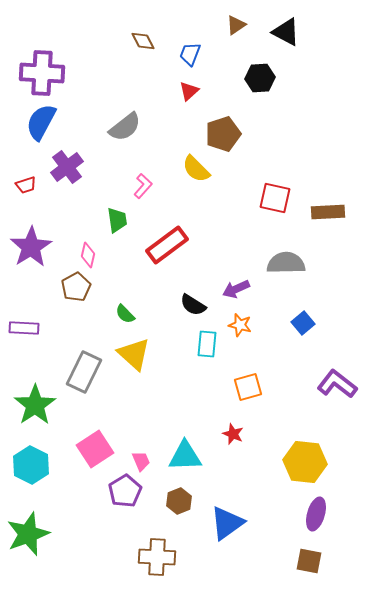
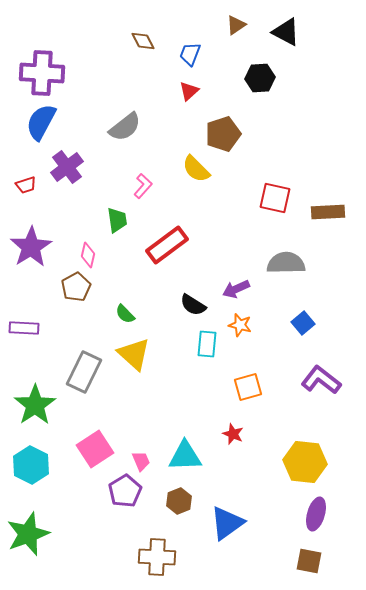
purple L-shape at (337, 384): moved 16 px left, 4 px up
